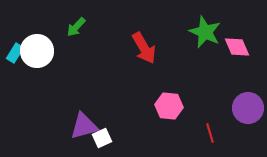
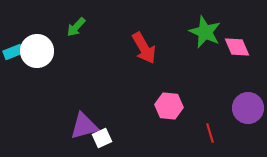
cyan rectangle: moved 2 px left, 1 px up; rotated 36 degrees clockwise
